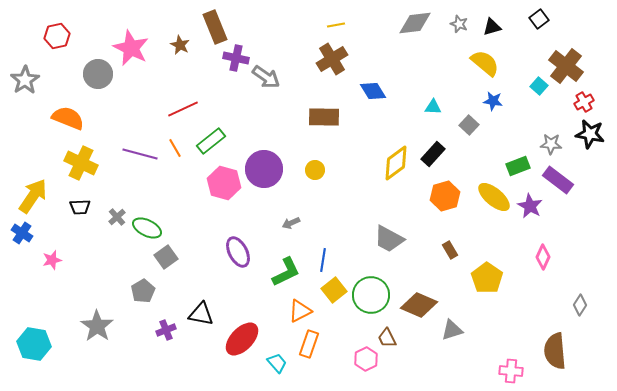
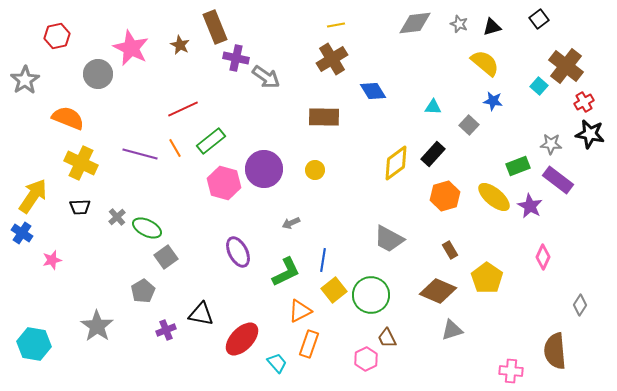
brown diamond at (419, 305): moved 19 px right, 14 px up
